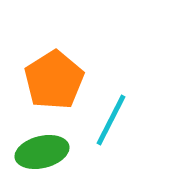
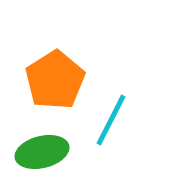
orange pentagon: moved 1 px right
